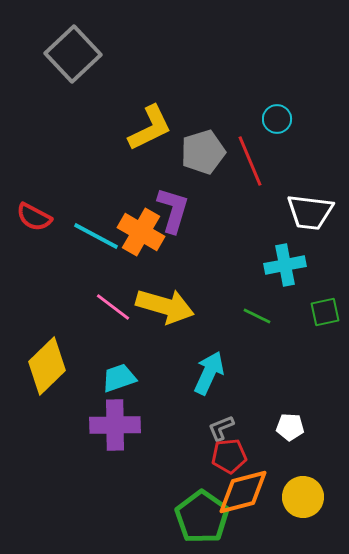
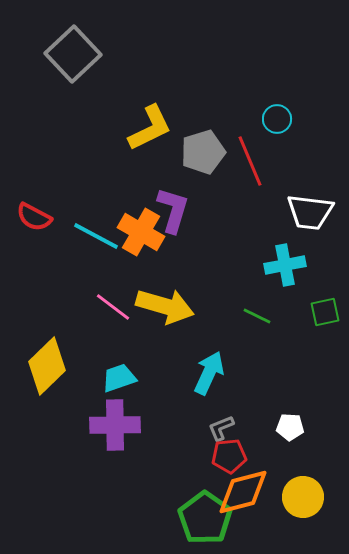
green pentagon: moved 3 px right, 1 px down
